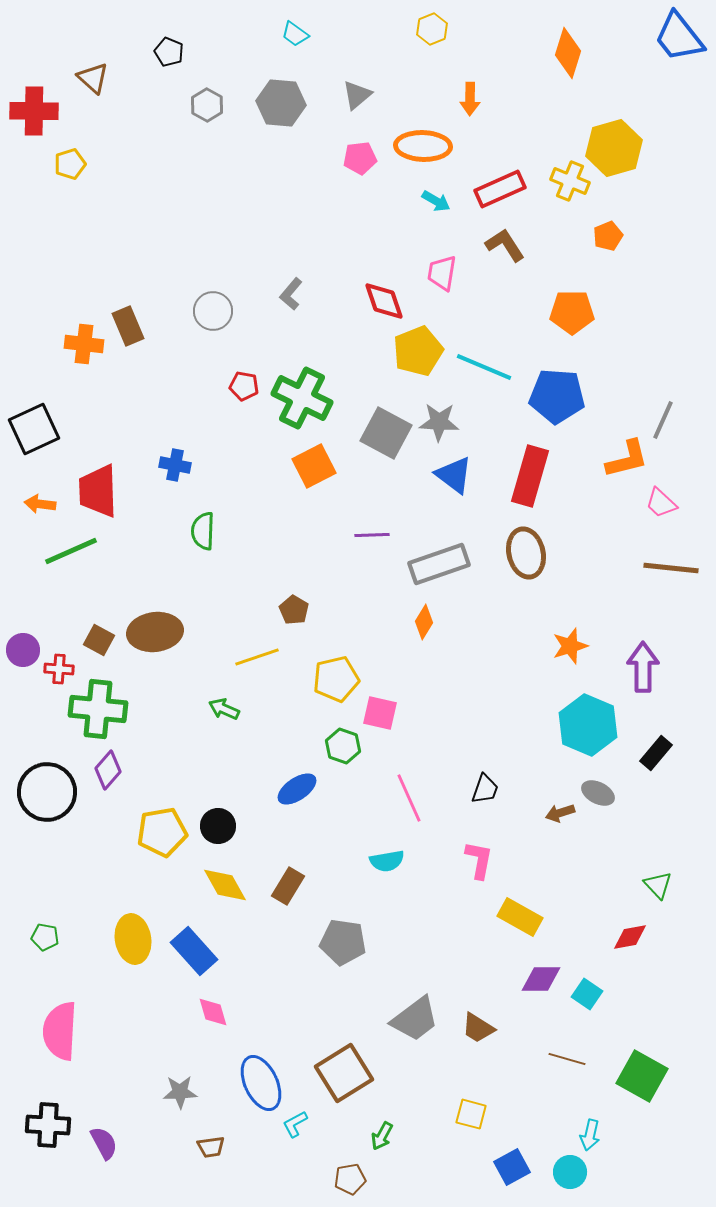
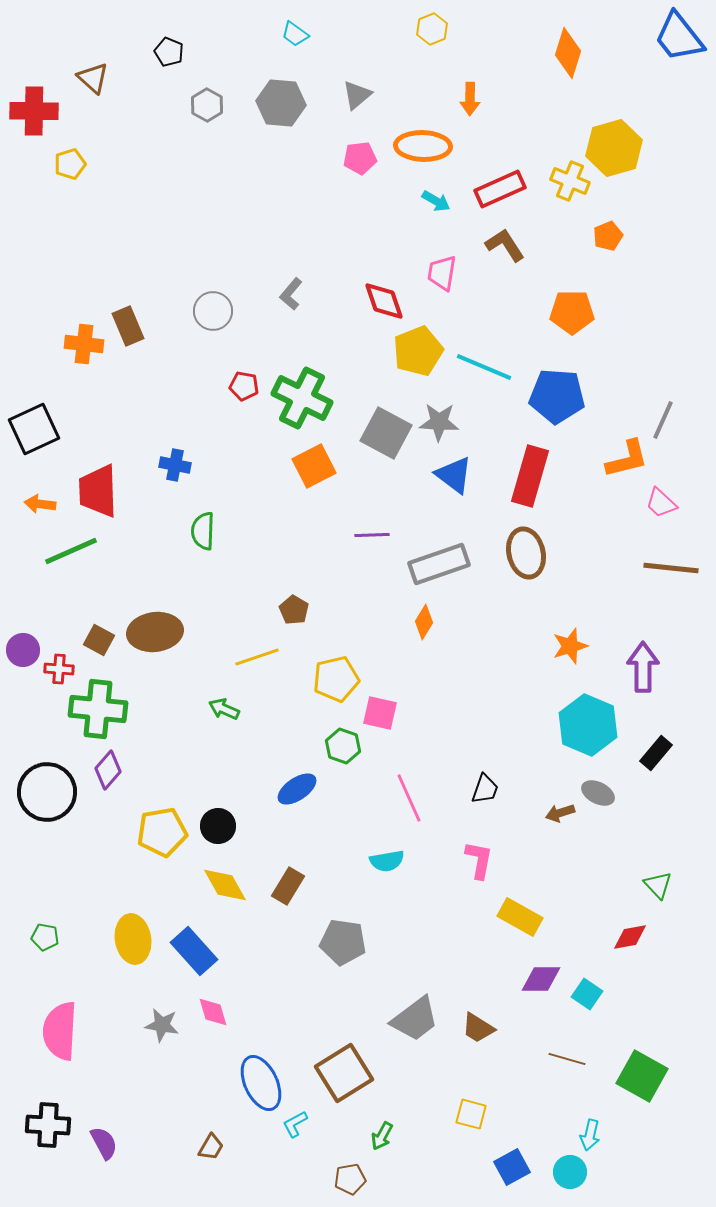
gray star at (180, 1092): moved 18 px left, 67 px up; rotated 12 degrees clockwise
brown trapezoid at (211, 1147): rotated 52 degrees counterclockwise
